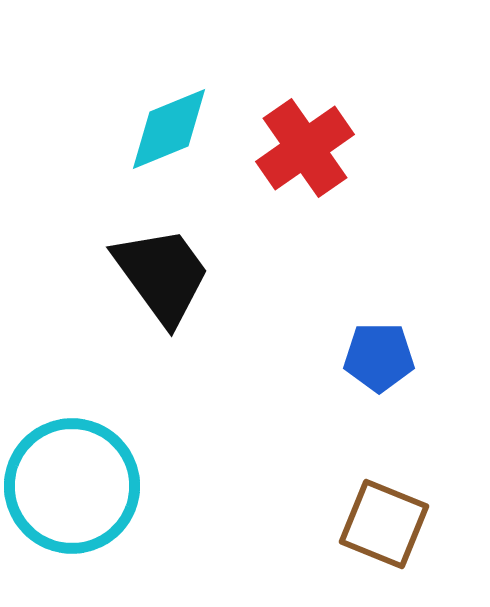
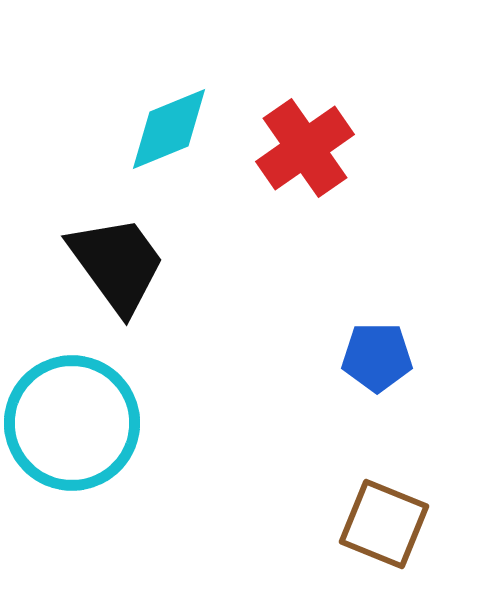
black trapezoid: moved 45 px left, 11 px up
blue pentagon: moved 2 px left
cyan circle: moved 63 px up
